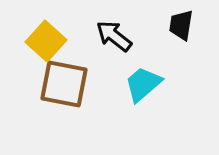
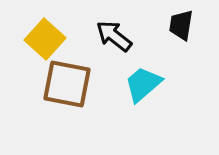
yellow square: moved 1 px left, 2 px up
brown square: moved 3 px right
